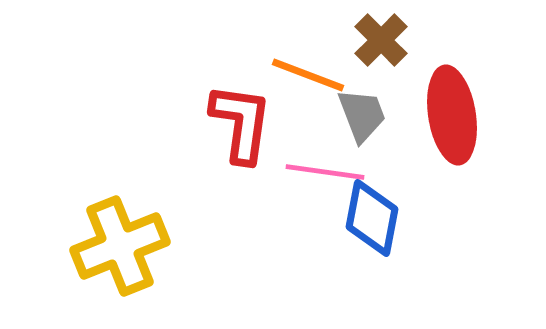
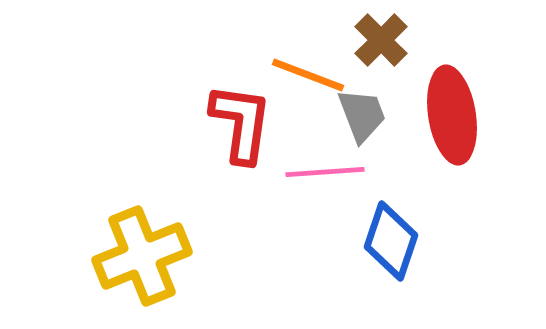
pink line: rotated 12 degrees counterclockwise
blue diamond: moved 19 px right, 23 px down; rotated 8 degrees clockwise
yellow cross: moved 22 px right, 10 px down
